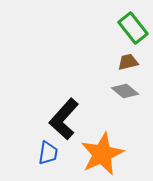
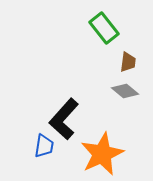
green rectangle: moved 29 px left
brown trapezoid: rotated 110 degrees clockwise
blue trapezoid: moved 4 px left, 7 px up
